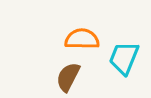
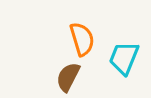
orange semicircle: rotated 72 degrees clockwise
